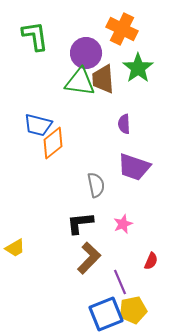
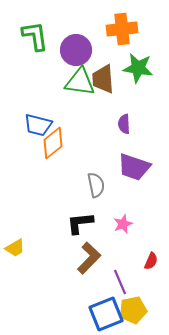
orange cross: rotated 32 degrees counterclockwise
purple circle: moved 10 px left, 3 px up
green star: rotated 28 degrees counterclockwise
